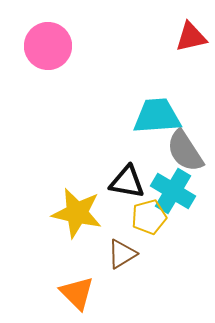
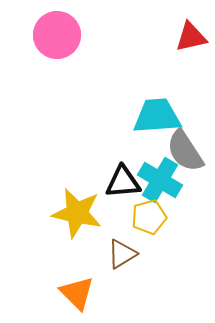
pink circle: moved 9 px right, 11 px up
black triangle: moved 4 px left; rotated 15 degrees counterclockwise
cyan cross: moved 13 px left, 11 px up
